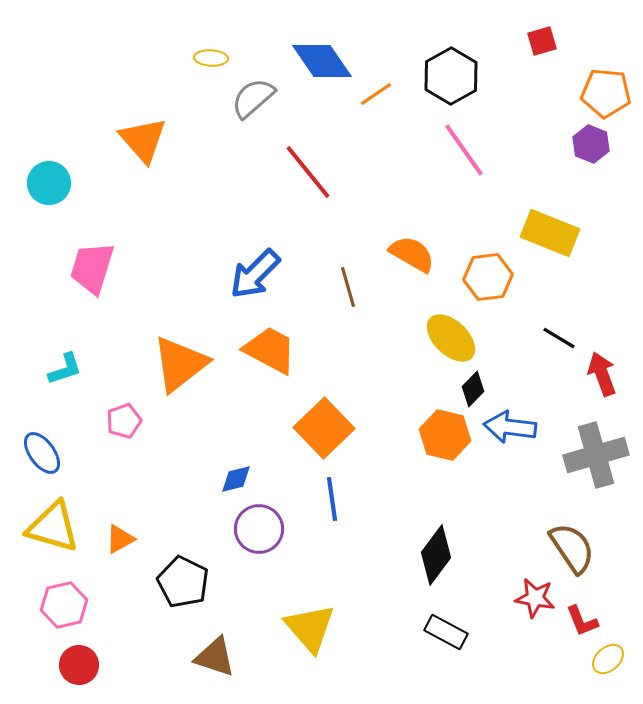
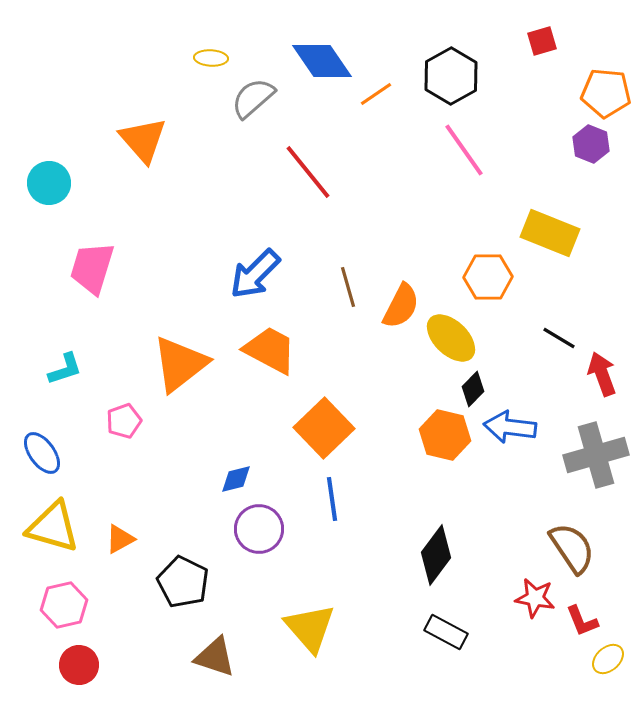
orange semicircle at (412, 254): moved 11 px left, 52 px down; rotated 87 degrees clockwise
orange hexagon at (488, 277): rotated 6 degrees clockwise
